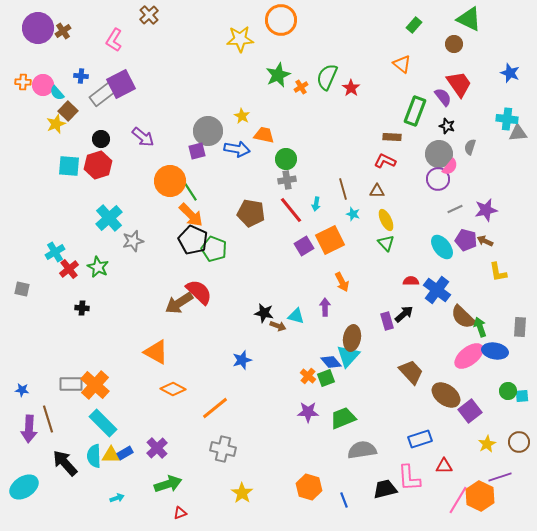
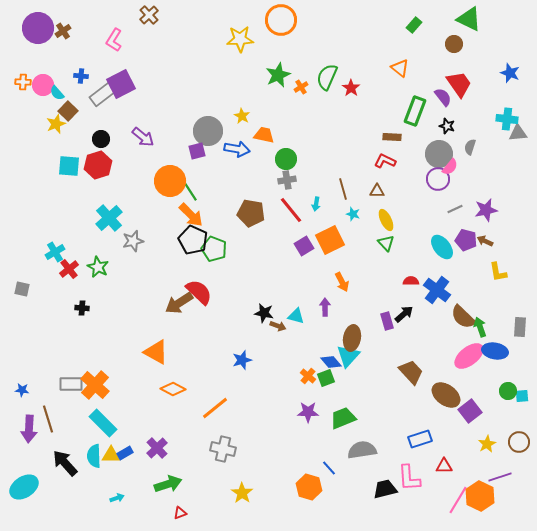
orange triangle at (402, 64): moved 2 px left, 4 px down
blue line at (344, 500): moved 15 px left, 32 px up; rotated 21 degrees counterclockwise
